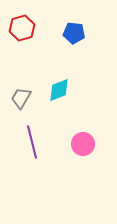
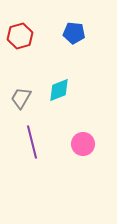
red hexagon: moved 2 px left, 8 px down
